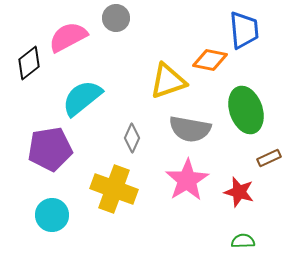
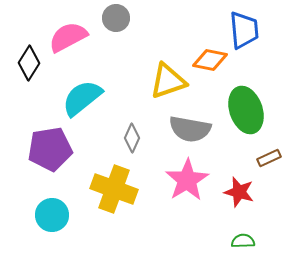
black diamond: rotated 20 degrees counterclockwise
